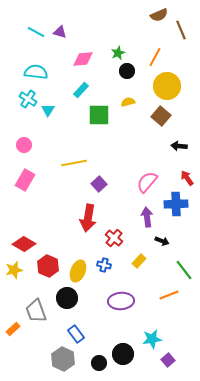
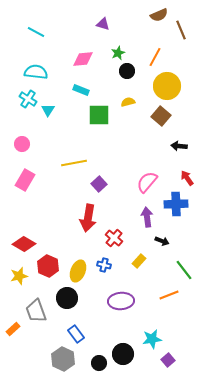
purple triangle at (60, 32): moved 43 px right, 8 px up
cyan rectangle at (81, 90): rotated 70 degrees clockwise
pink circle at (24, 145): moved 2 px left, 1 px up
yellow star at (14, 270): moved 5 px right, 6 px down
